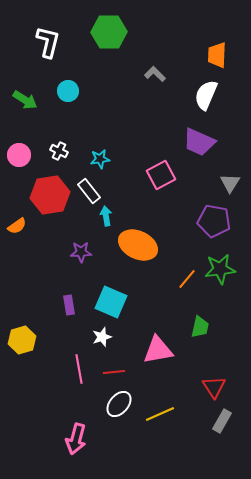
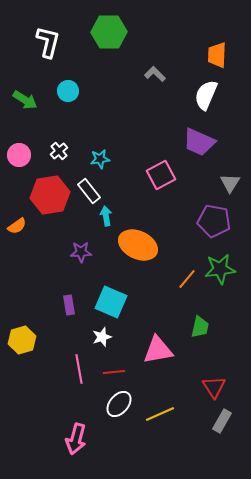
white cross: rotated 24 degrees clockwise
